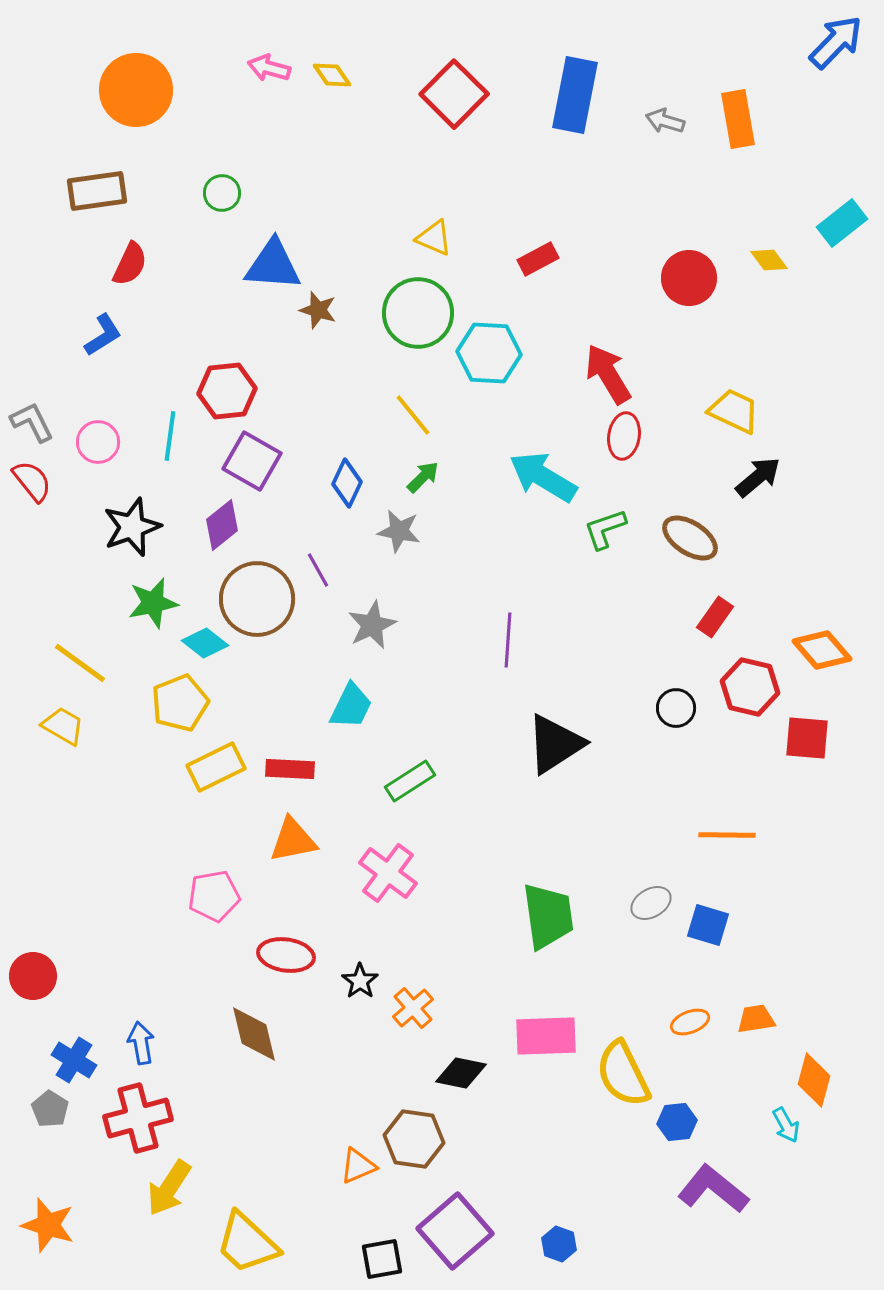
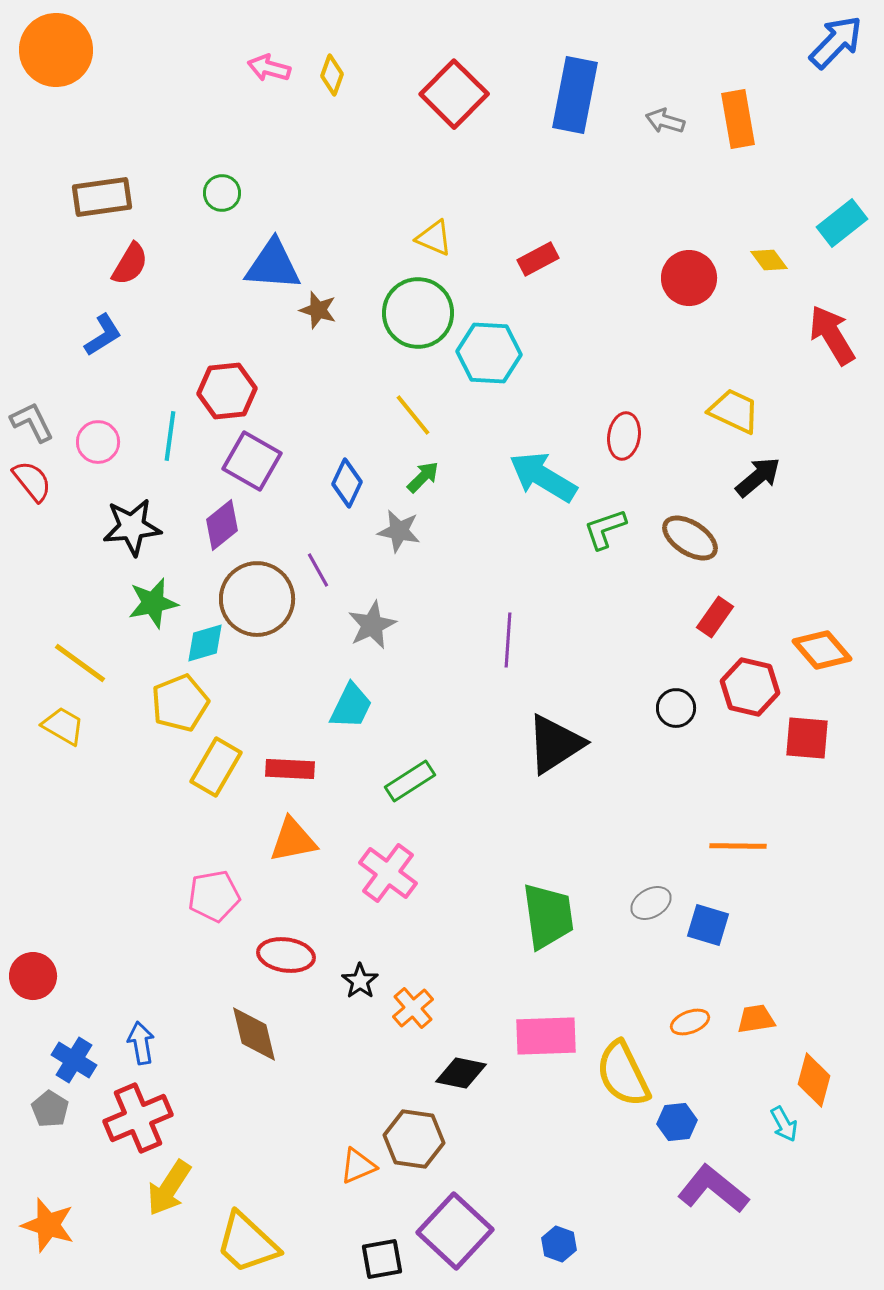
yellow diamond at (332, 75): rotated 54 degrees clockwise
orange circle at (136, 90): moved 80 px left, 40 px up
brown rectangle at (97, 191): moved 5 px right, 6 px down
red semicircle at (130, 264): rotated 6 degrees clockwise
red arrow at (608, 374): moved 224 px right, 39 px up
black star at (132, 527): rotated 14 degrees clockwise
cyan diamond at (205, 643): rotated 54 degrees counterclockwise
yellow rectangle at (216, 767): rotated 34 degrees counterclockwise
orange line at (727, 835): moved 11 px right, 11 px down
red cross at (138, 1118): rotated 8 degrees counterclockwise
cyan arrow at (786, 1125): moved 2 px left, 1 px up
purple square at (455, 1231): rotated 6 degrees counterclockwise
